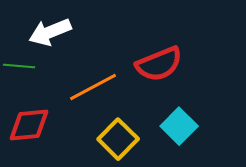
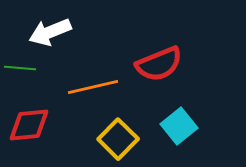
green line: moved 1 px right, 2 px down
orange line: rotated 15 degrees clockwise
cyan square: rotated 6 degrees clockwise
